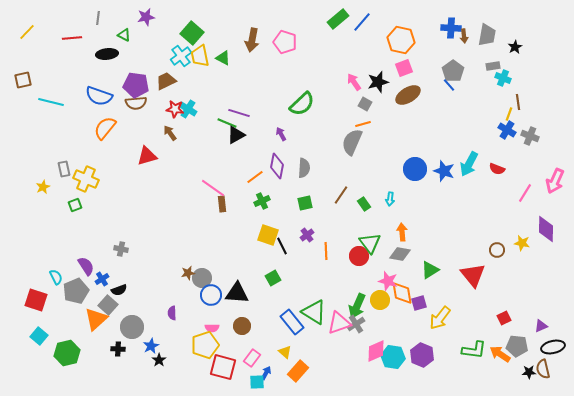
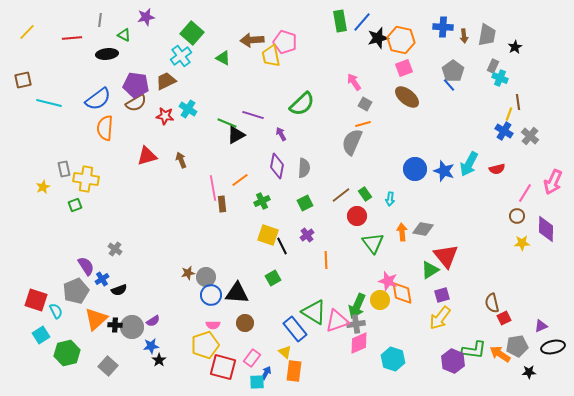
gray line at (98, 18): moved 2 px right, 2 px down
green rectangle at (338, 19): moved 2 px right, 2 px down; rotated 60 degrees counterclockwise
blue cross at (451, 28): moved 8 px left, 1 px up
brown arrow at (252, 40): rotated 75 degrees clockwise
yellow trapezoid at (200, 56): moved 71 px right
gray rectangle at (493, 66): rotated 56 degrees counterclockwise
cyan cross at (503, 78): moved 3 px left
black star at (378, 82): moved 44 px up
brown ellipse at (408, 95): moved 1 px left, 2 px down; rotated 70 degrees clockwise
blue semicircle at (99, 96): moved 1 px left, 3 px down; rotated 56 degrees counterclockwise
cyan line at (51, 102): moved 2 px left, 1 px down
brown semicircle at (136, 103): rotated 25 degrees counterclockwise
red star at (175, 109): moved 10 px left, 7 px down
purple line at (239, 113): moved 14 px right, 2 px down
orange semicircle at (105, 128): rotated 35 degrees counterclockwise
blue cross at (507, 130): moved 3 px left, 1 px down
brown arrow at (170, 133): moved 11 px right, 27 px down; rotated 14 degrees clockwise
gray cross at (530, 136): rotated 18 degrees clockwise
red semicircle at (497, 169): rotated 35 degrees counterclockwise
orange line at (255, 177): moved 15 px left, 3 px down
yellow cross at (86, 179): rotated 15 degrees counterclockwise
pink arrow at (555, 181): moved 2 px left, 1 px down
pink line at (213, 188): rotated 45 degrees clockwise
brown line at (341, 195): rotated 18 degrees clockwise
green square at (305, 203): rotated 14 degrees counterclockwise
green rectangle at (364, 204): moved 1 px right, 10 px up
green triangle at (370, 243): moved 3 px right
yellow star at (522, 243): rotated 14 degrees counterclockwise
gray cross at (121, 249): moved 6 px left; rotated 24 degrees clockwise
brown circle at (497, 250): moved 20 px right, 34 px up
orange line at (326, 251): moved 9 px down
gray diamond at (400, 254): moved 23 px right, 25 px up
red circle at (359, 256): moved 2 px left, 40 px up
red triangle at (473, 275): moved 27 px left, 19 px up
cyan semicircle at (56, 277): moved 34 px down
gray circle at (202, 278): moved 4 px right, 1 px up
purple square at (419, 303): moved 23 px right, 8 px up
gray square at (108, 305): moved 61 px down
purple semicircle at (172, 313): moved 19 px left, 8 px down; rotated 120 degrees counterclockwise
blue rectangle at (292, 322): moved 3 px right, 7 px down
pink triangle at (339, 323): moved 2 px left, 2 px up
gray cross at (356, 324): rotated 24 degrees clockwise
brown circle at (242, 326): moved 3 px right, 3 px up
pink semicircle at (212, 328): moved 1 px right, 3 px up
cyan square at (39, 336): moved 2 px right, 1 px up; rotated 18 degrees clockwise
blue star at (151, 346): rotated 21 degrees clockwise
gray pentagon at (517, 346): rotated 15 degrees counterclockwise
black cross at (118, 349): moved 3 px left, 24 px up
pink diamond at (376, 351): moved 17 px left, 8 px up
purple hexagon at (422, 355): moved 31 px right, 6 px down
cyan hexagon at (393, 357): moved 2 px down; rotated 10 degrees clockwise
brown semicircle at (543, 369): moved 51 px left, 66 px up
orange rectangle at (298, 371): moved 4 px left; rotated 35 degrees counterclockwise
